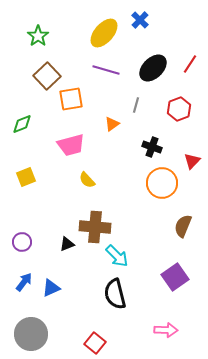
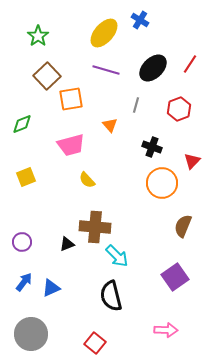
blue cross: rotated 12 degrees counterclockwise
orange triangle: moved 2 px left, 1 px down; rotated 35 degrees counterclockwise
black semicircle: moved 4 px left, 2 px down
